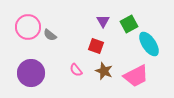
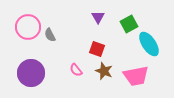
purple triangle: moved 5 px left, 4 px up
gray semicircle: rotated 24 degrees clockwise
red square: moved 1 px right, 3 px down
pink trapezoid: rotated 16 degrees clockwise
